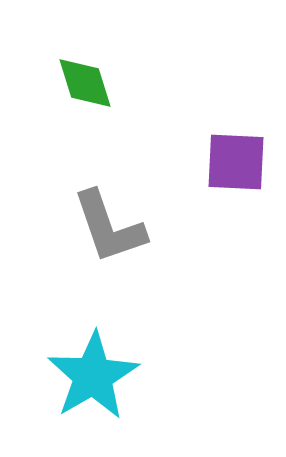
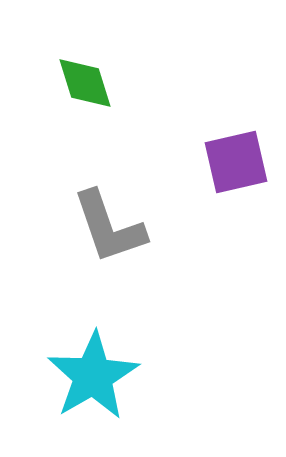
purple square: rotated 16 degrees counterclockwise
